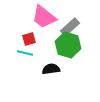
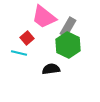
gray rectangle: moved 2 px left; rotated 18 degrees counterclockwise
red square: moved 2 px left, 1 px up; rotated 24 degrees counterclockwise
green hexagon: rotated 10 degrees clockwise
cyan line: moved 6 px left
